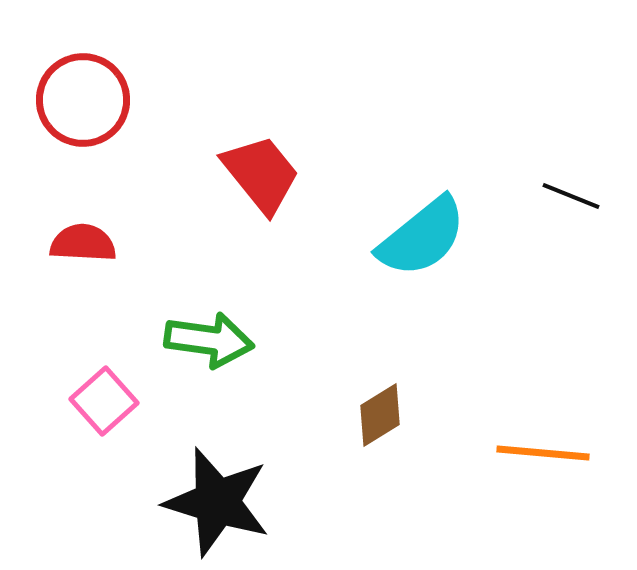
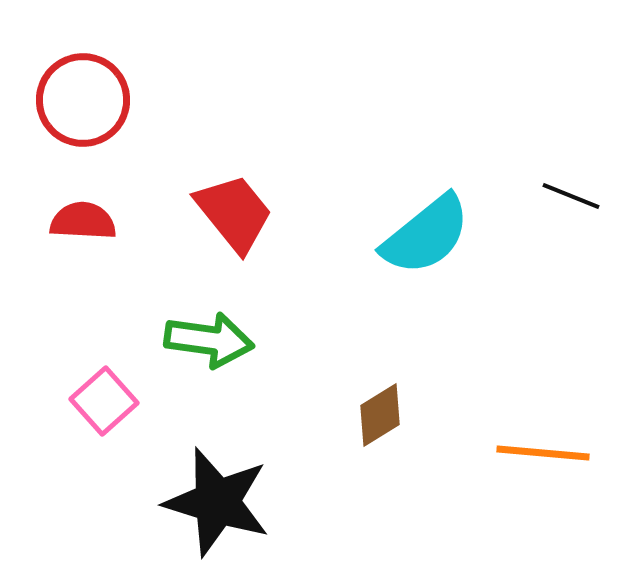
red trapezoid: moved 27 px left, 39 px down
cyan semicircle: moved 4 px right, 2 px up
red semicircle: moved 22 px up
